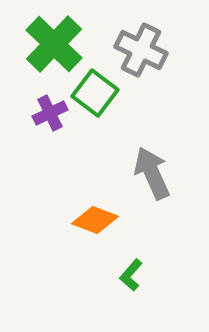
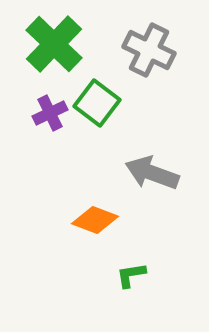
gray cross: moved 8 px right
green square: moved 2 px right, 10 px down
gray arrow: rotated 46 degrees counterclockwise
green L-shape: rotated 40 degrees clockwise
